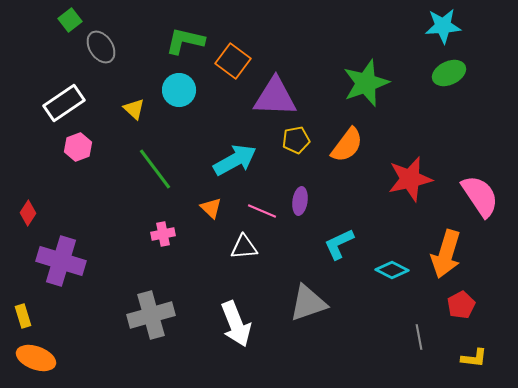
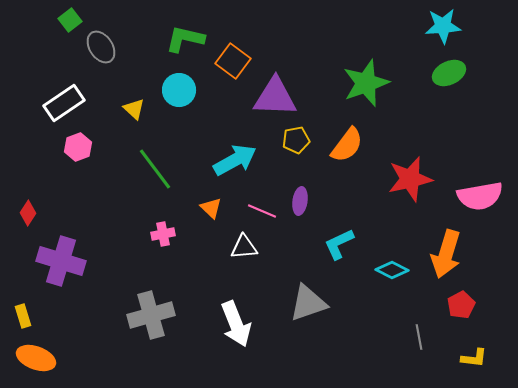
green L-shape: moved 2 px up
pink semicircle: rotated 114 degrees clockwise
